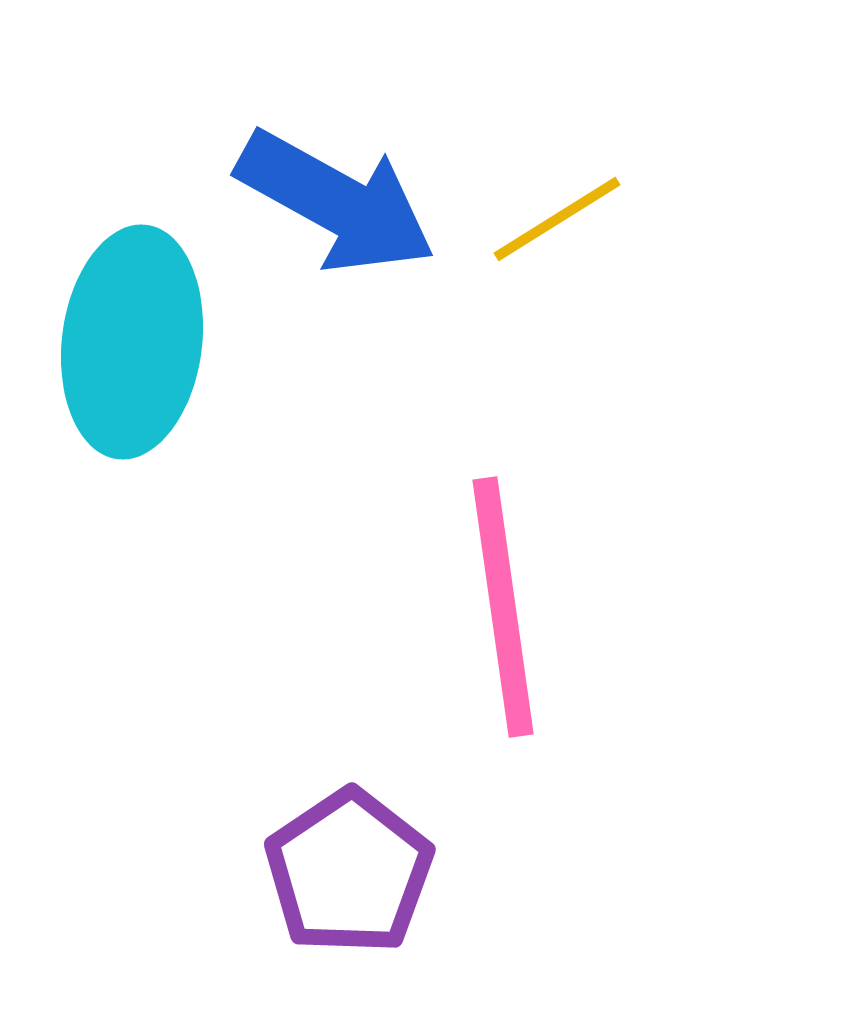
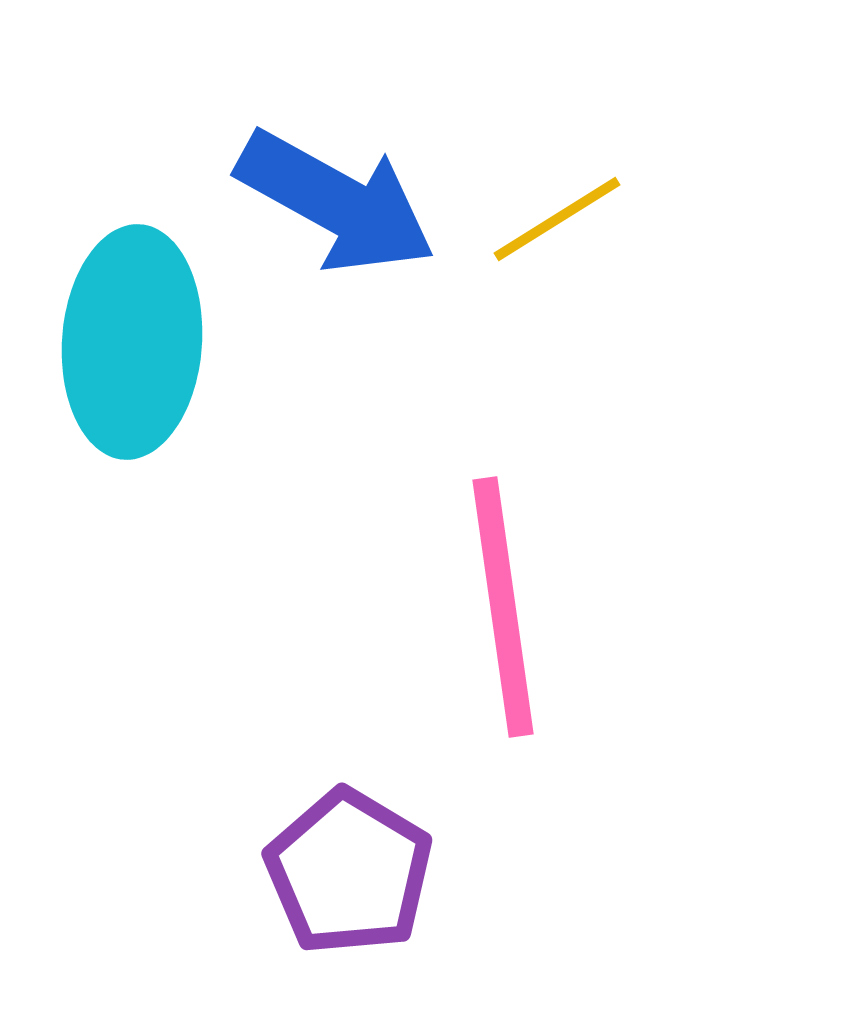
cyan ellipse: rotated 3 degrees counterclockwise
purple pentagon: rotated 7 degrees counterclockwise
